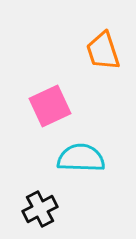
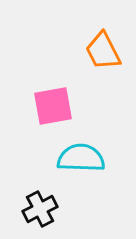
orange trapezoid: rotated 9 degrees counterclockwise
pink square: moved 3 px right; rotated 15 degrees clockwise
